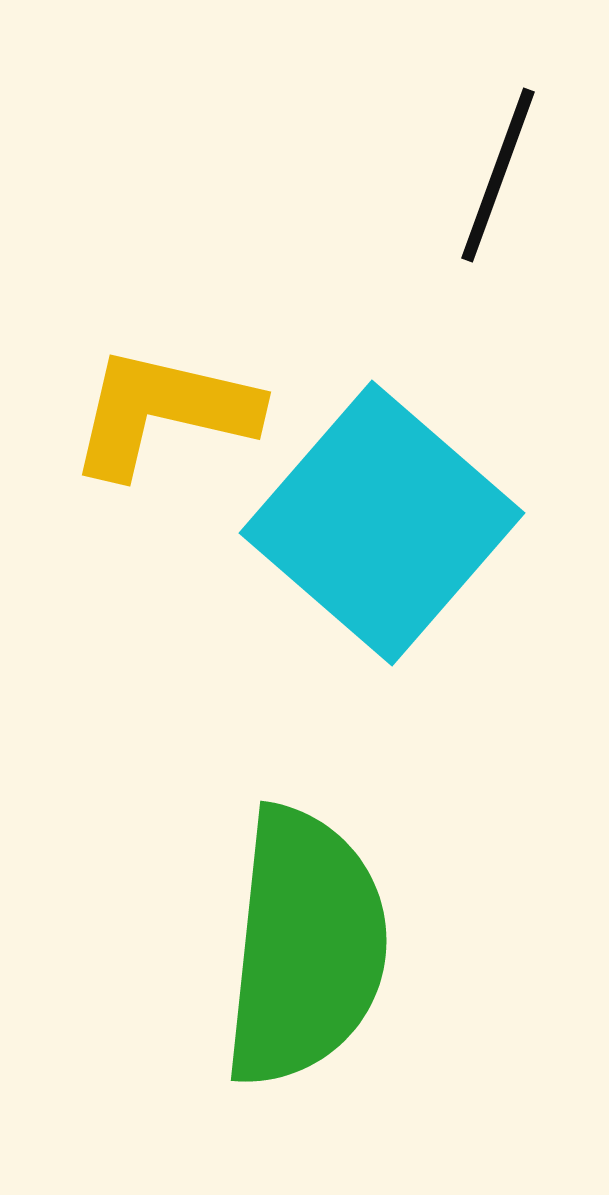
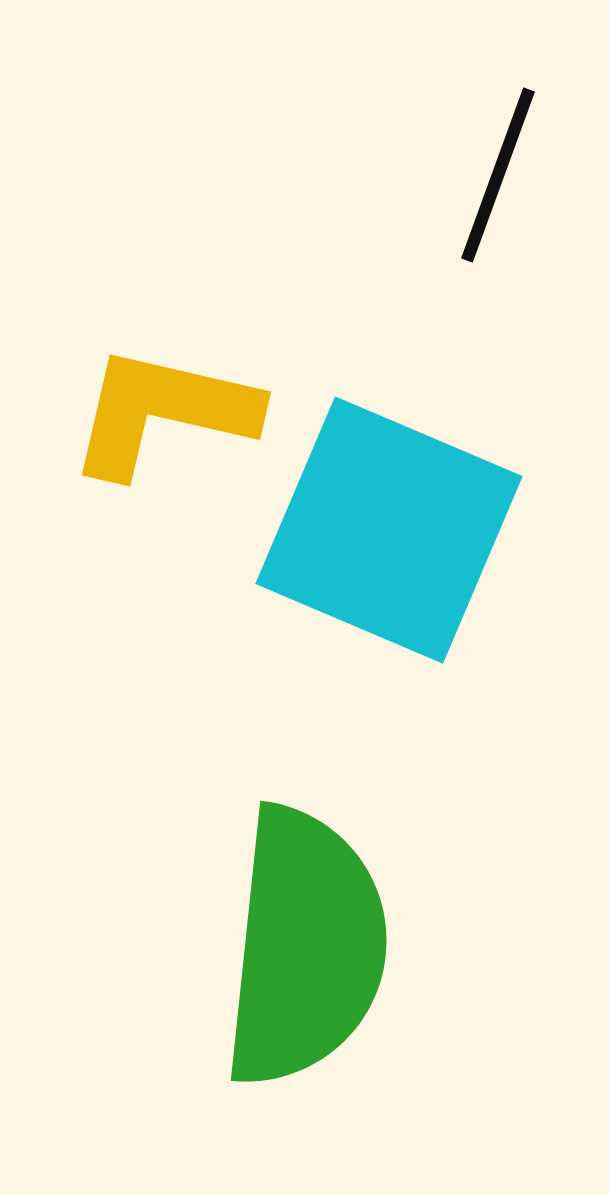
cyan square: moved 7 px right, 7 px down; rotated 18 degrees counterclockwise
